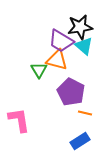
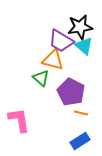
orange triangle: moved 4 px left
green triangle: moved 2 px right, 8 px down; rotated 18 degrees counterclockwise
orange line: moved 4 px left
